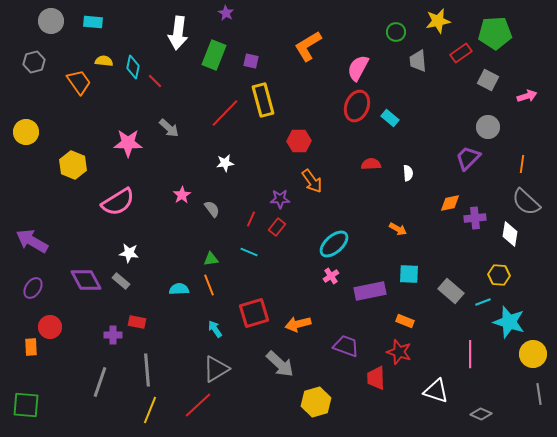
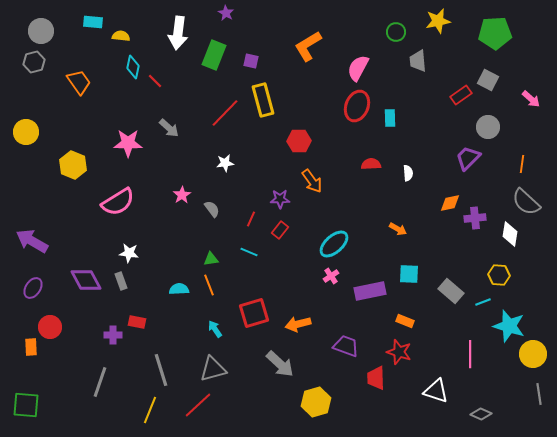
gray circle at (51, 21): moved 10 px left, 10 px down
red rectangle at (461, 53): moved 42 px down
yellow semicircle at (104, 61): moved 17 px right, 25 px up
pink arrow at (527, 96): moved 4 px right, 3 px down; rotated 60 degrees clockwise
cyan rectangle at (390, 118): rotated 48 degrees clockwise
red rectangle at (277, 227): moved 3 px right, 3 px down
gray rectangle at (121, 281): rotated 30 degrees clockwise
cyan star at (509, 322): moved 4 px down
gray triangle at (216, 369): moved 3 px left; rotated 16 degrees clockwise
gray line at (147, 370): moved 14 px right; rotated 12 degrees counterclockwise
